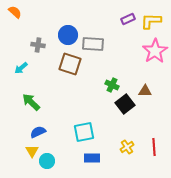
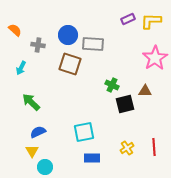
orange semicircle: moved 18 px down
pink star: moved 7 px down
cyan arrow: rotated 24 degrees counterclockwise
black square: rotated 24 degrees clockwise
yellow cross: moved 1 px down
cyan circle: moved 2 px left, 6 px down
